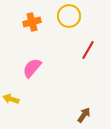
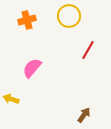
orange cross: moved 5 px left, 2 px up
